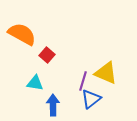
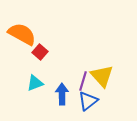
red square: moved 7 px left, 3 px up
yellow triangle: moved 4 px left, 3 px down; rotated 25 degrees clockwise
cyan triangle: rotated 30 degrees counterclockwise
blue triangle: moved 3 px left, 2 px down
blue arrow: moved 9 px right, 11 px up
